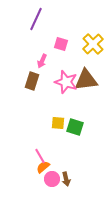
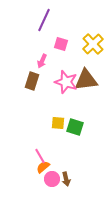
purple line: moved 8 px right, 1 px down
